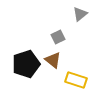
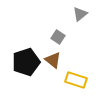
gray square: rotated 32 degrees counterclockwise
black pentagon: moved 2 px up
